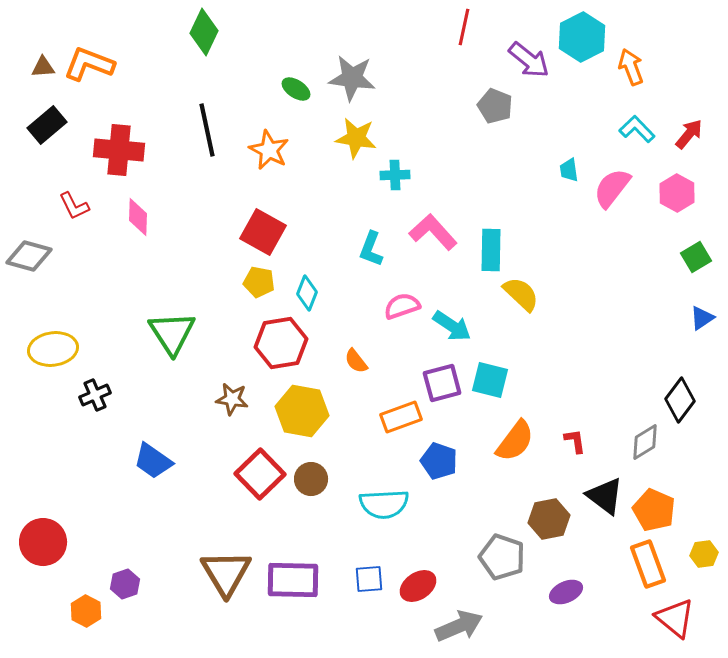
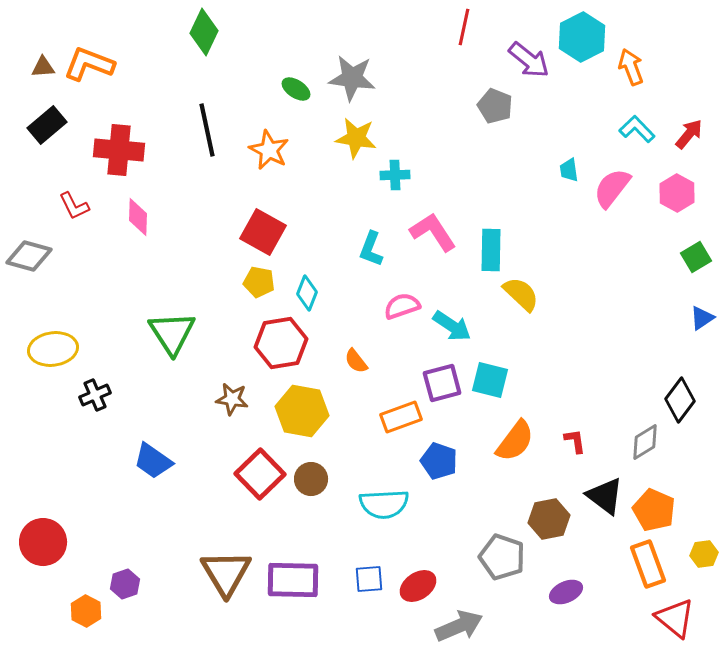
pink L-shape at (433, 232): rotated 9 degrees clockwise
